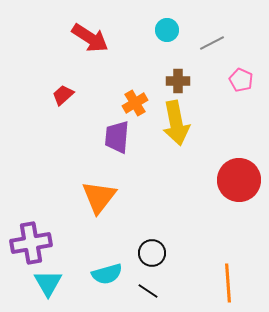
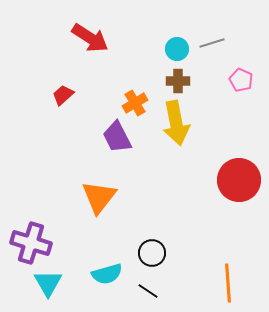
cyan circle: moved 10 px right, 19 px down
gray line: rotated 10 degrees clockwise
purple trapezoid: rotated 32 degrees counterclockwise
purple cross: rotated 27 degrees clockwise
